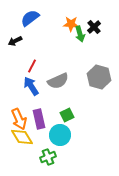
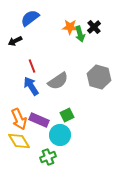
orange star: moved 1 px left, 3 px down
red line: rotated 48 degrees counterclockwise
gray semicircle: rotated 10 degrees counterclockwise
purple rectangle: moved 1 px down; rotated 54 degrees counterclockwise
yellow diamond: moved 3 px left, 4 px down
